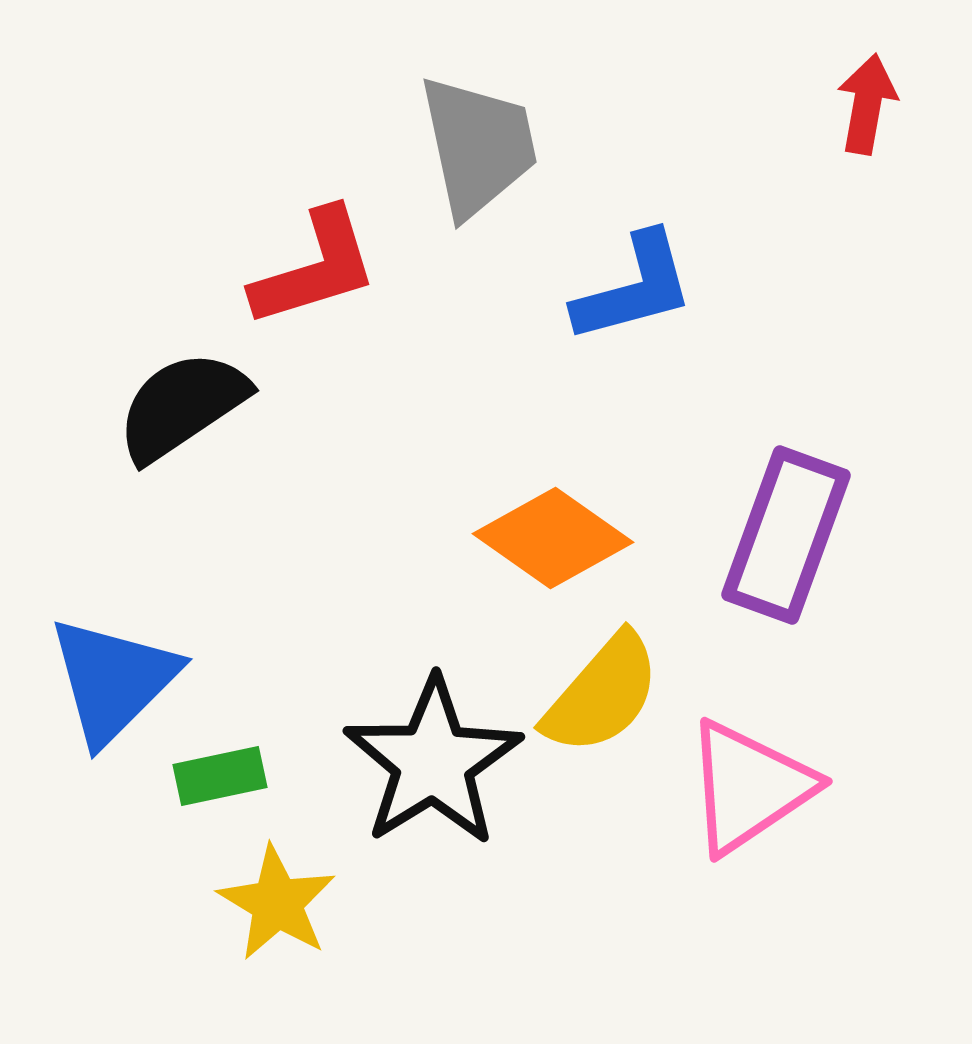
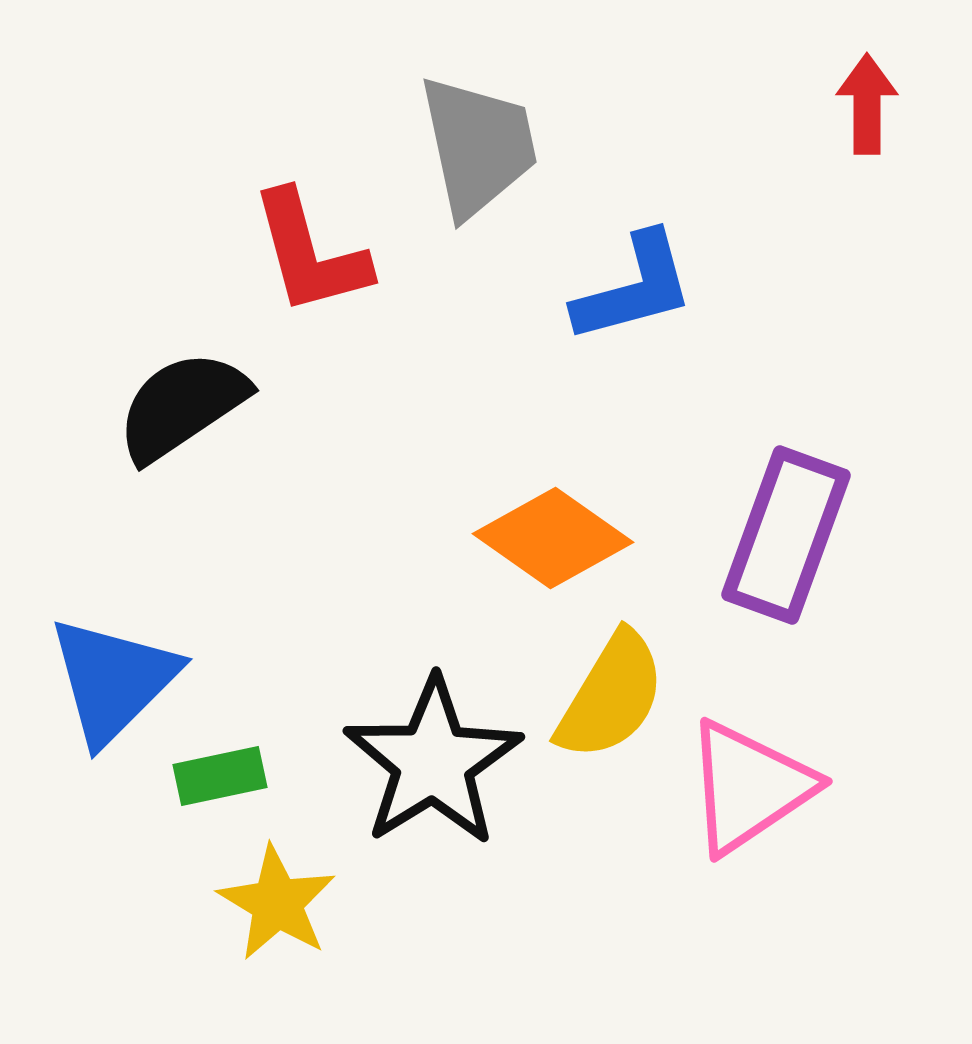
red arrow: rotated 10 degrees counterclockwise
red L-shape: moved 5 px left, 15 px up; rotated 92 degrees clockwise
yellow semicircle: moved 9 px right, 2 px down; rotated 10 degrees counterclockwise
